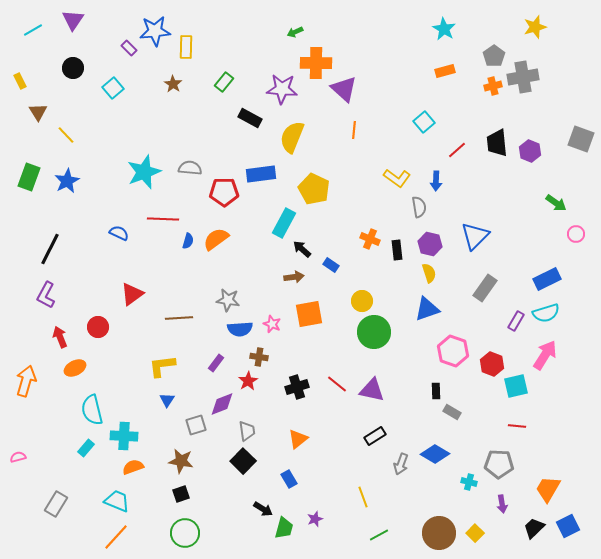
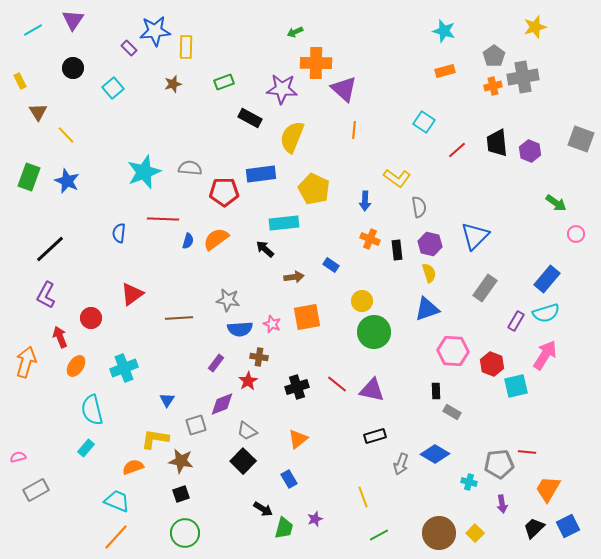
cyan star at (444, 29): moved 2 px down; rotated 15 degrees counterclockwise
green rectangle at (224, 82): rotated 30 degrees clockwise
brown star at (173, 84): rotated 24 degrees clockwise
cyan square at (424, 122): rotated 15 degrees counterclockwise
blue star at (67, 181): rotated 20 degrees counterclockwise
blue arrow at (436, 181): moved 71 px left, 20 px down
cyan rectangle at (284, 223): rotated 56 degrees clockwise
blue semicircle at (119, 233): rotated 108 degrees counterclockwise
black line at (50, 249): rotated 20 degrees clockwise
black arrow at (302, 249): moved 37 px left
blue rectangle at (547, 279): rotated 24 degrees counterclockwise
orange square at (309, 314): moved 2 px left, 3 px down
red circle at (98, 327): moved 7 px left, 9 px up
pink hexagon at (453, 351): rotated 16 degrees counterclockwise
yellow L-shape at (162, 366): moved 7 px left, 73 px down; rotated 16 degrees clockwise
orange ellipse at (75, 368): moved 1 px right, 2 px up; rotated 30 degrees counterclockwise
orange arrow at (26, 381): moved 19 px up
red line at (517, 426): moved 10 px right, 26 px down
gray trapezoid at (247, 431): rotated 135 degrees clockwise
cyan cross at (124, 436): moved 68 px up; rotated 24 degrees counterclockwise
black rectangle at (375, 436): rotated 15 degrees clockwise
gray pentagon at (499, 464): rotated 8 degrees counterclockwise
gray rectangle at (56, 504): moved 20 px left, 14 px up; rotated 30 degrees clockwise
